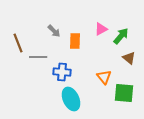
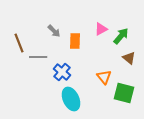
brown line: moved 1 px right
blue cross: rotated 36 degrees clockwise
green square: rotated 10 degrees clockwise
